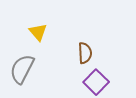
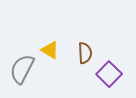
yellow triangle: moved 12 px right, 18 px down; rotated 18 degrees counterclockwise
purple square: moved 13 px right, 8 px up
